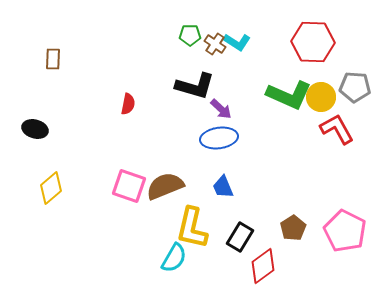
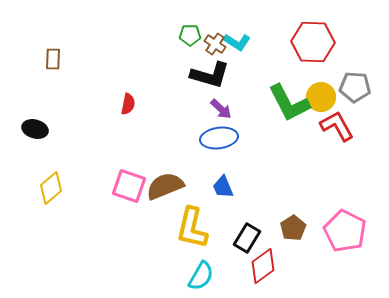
black L-shape: moved 15 px right, 11 px up
green L-shape: moved 8 px down; rotated 39 degrees clockwise
red L-shape: moved 3 px up
black rectangle: moved 7 px right, 1 px down
cyan semicircle: moved 27 px right, 18 px down
